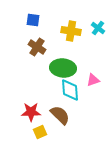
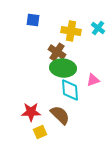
brown cross: moved 20 px right, 5 px down
